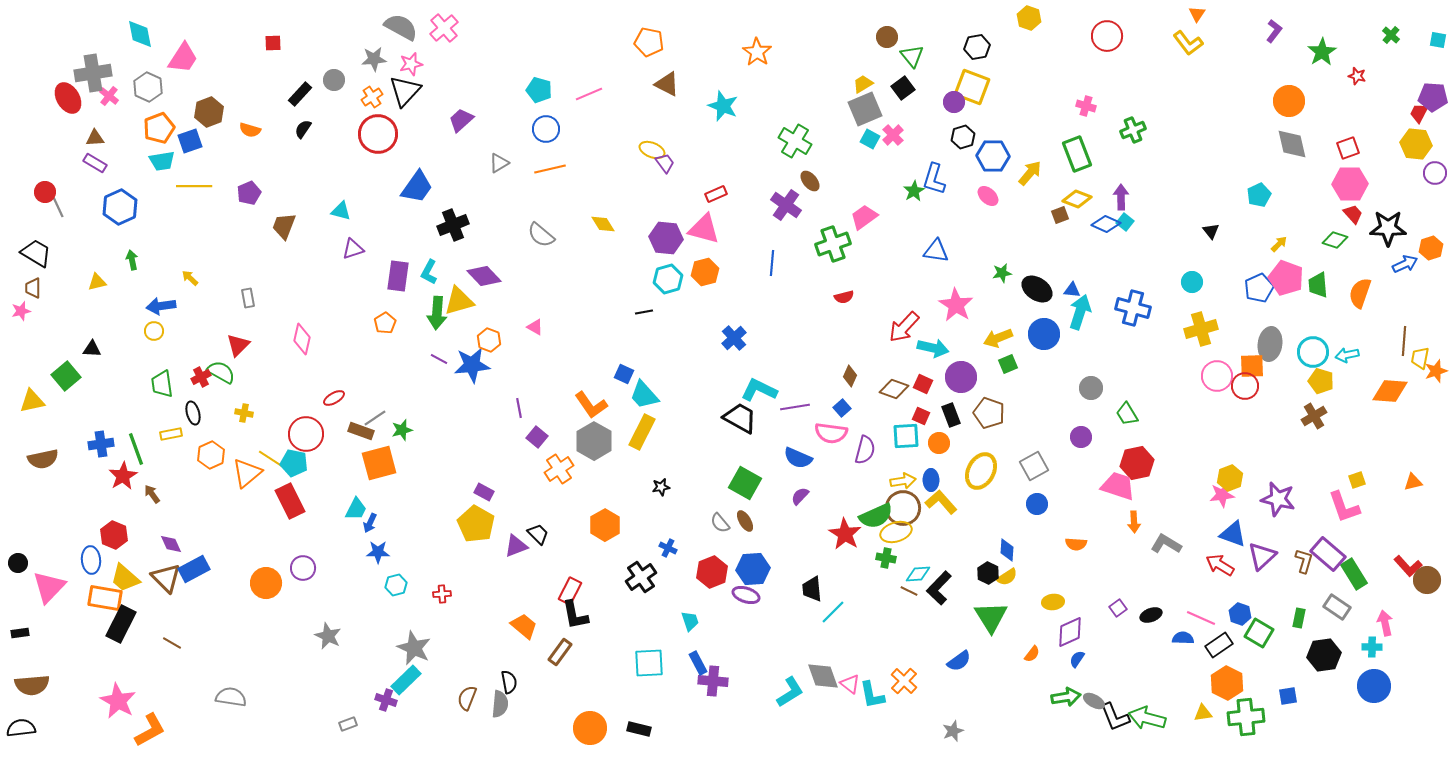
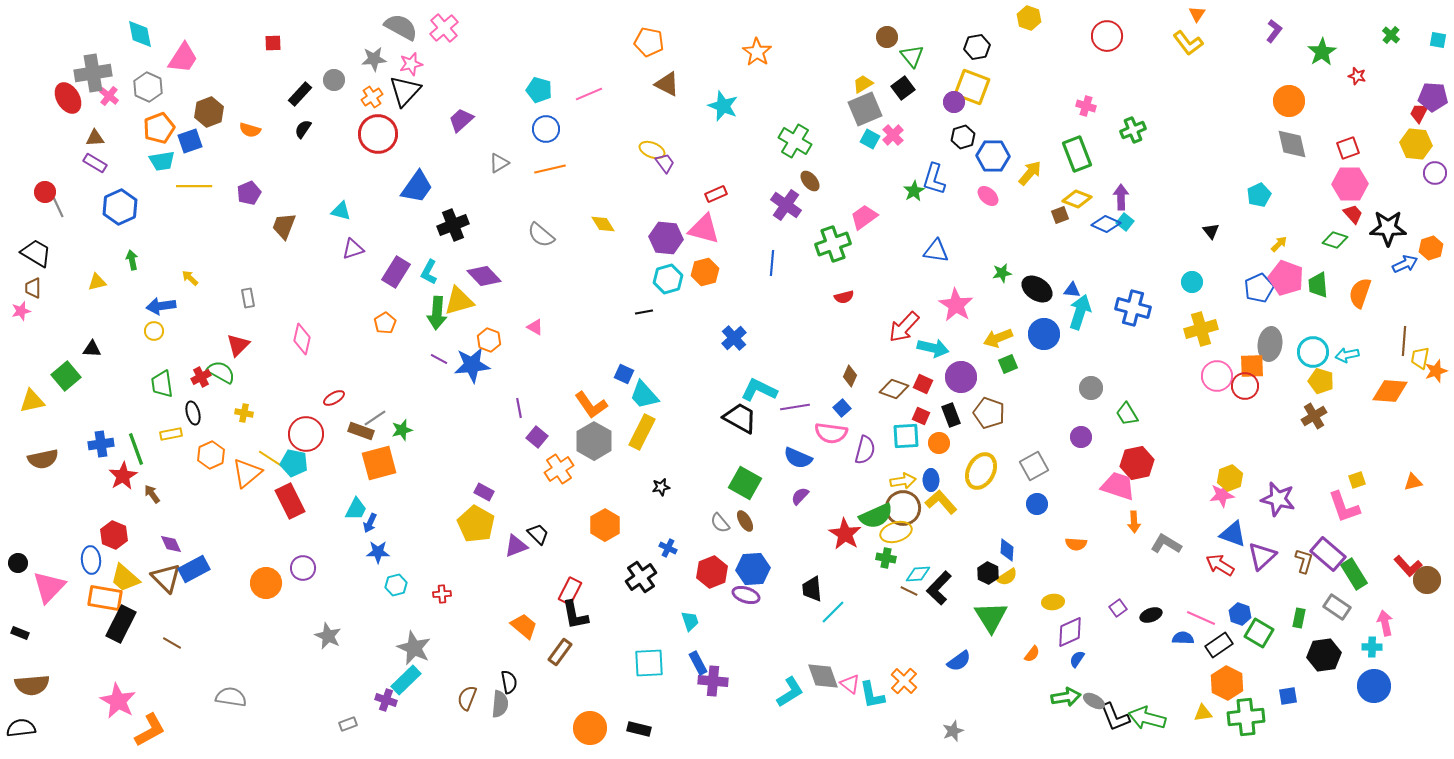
purple rectangle at (398, 276): moved 2 px left, 4 px up; rotated 24 degrees clockwise
black rectangle at (20, 633): rotated 30 degrees clockwise
